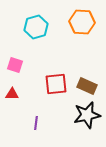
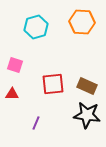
red square: moved 3 px left
black star: rotated 20 degrees clockwise
purple line: rotated 16 degrees clockwise
